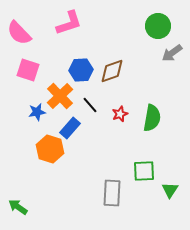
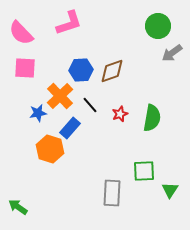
pink semicircle: moved 2 px right
pink square: moved 3 px left, 2 px up; rotated 15 degrees counterclockwise
blue star: moved 1 px right, 1 px down
